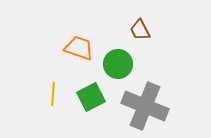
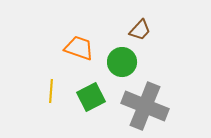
brown trapezoid: rotated 110 degrees counterclockwise
green circle: moved 4 px right, 2 px up
yellow line: moved 2 px left, 3 px up
